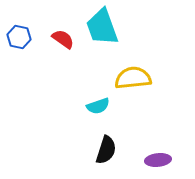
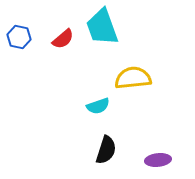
red semicircle: rotated 105 degrees clockwise
